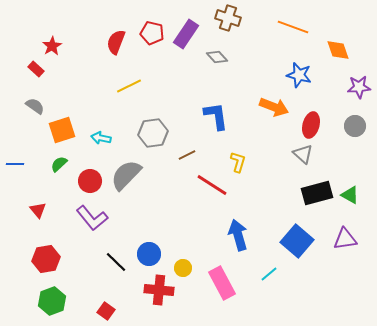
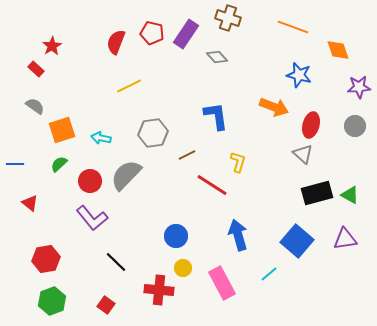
red triangle at (38, 210): moved 8 px left, 7 px up; rotated 12 degrees counterclockwise
blue circle at (149, 254): moved 27 px right, 18 px up
red square at (106, 311): moved 6 px up
